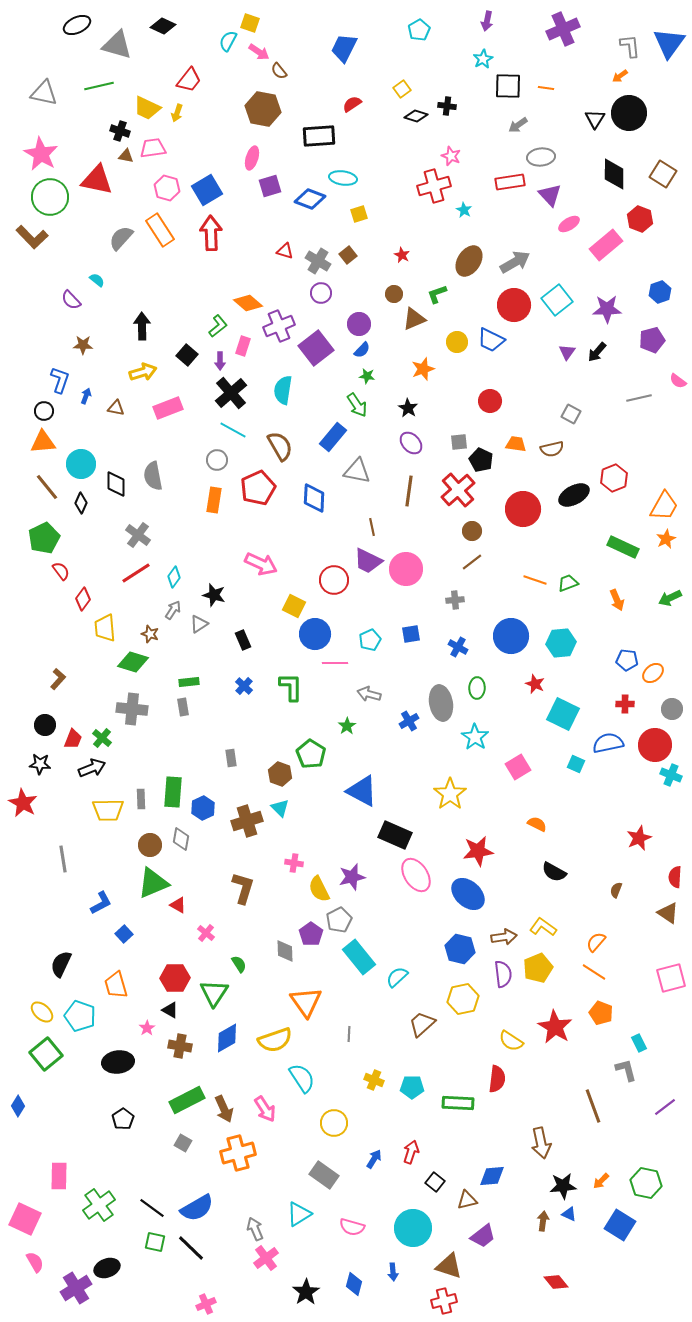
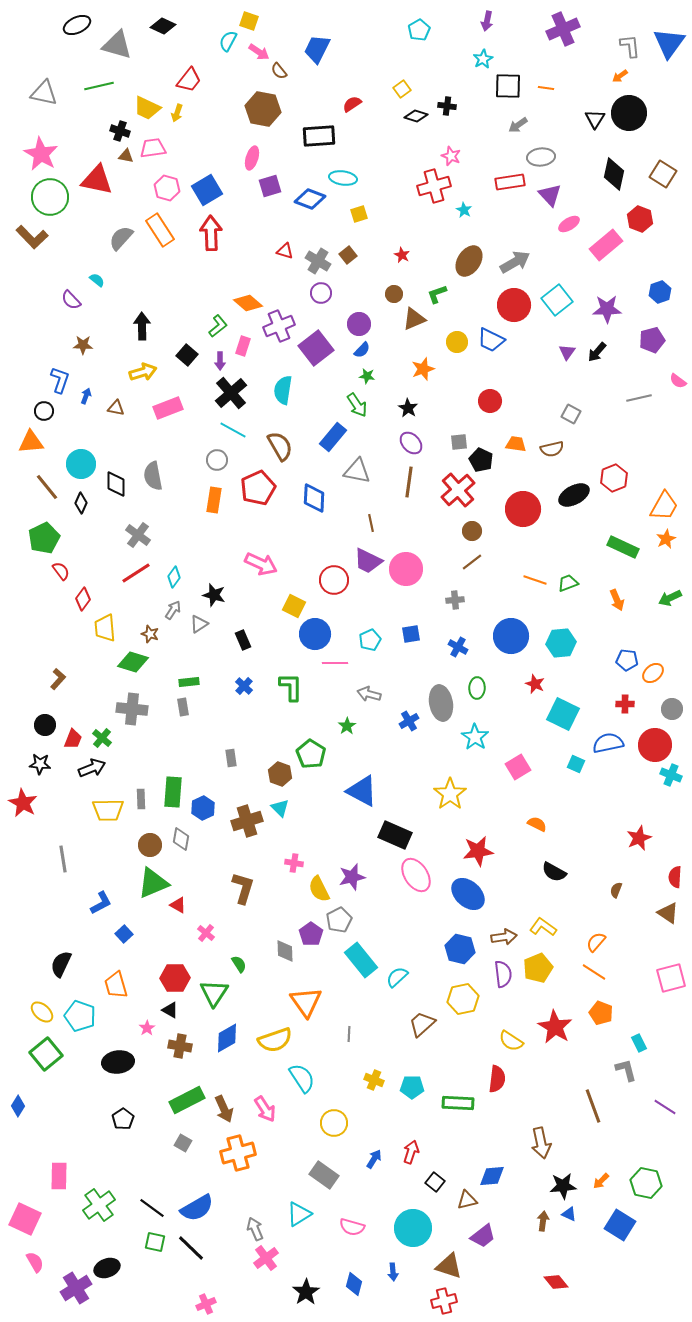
yellow square at (250, 23): moved 1 px left, 2 px up
blue trapezoid at (344, 48): moved 27 px left, 1 px down
black diamond at (614, 174): rotated 12 degrees clockwise
orange triangle at (43, 442): moved 12 px left
brown line at (409, 491): moved 9 px up
brown line at (372, 527): moved 1 px left, 4 px up
cyan rectangle at (359, 957): moved 2 px right, 3 px down
purple line at (665, 1107): rotated 70 degrees clockwise
